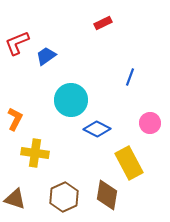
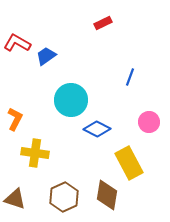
red L-shape: rotated 52 degrees clockwise
pink circle: moved 1 px left, 1 px up
